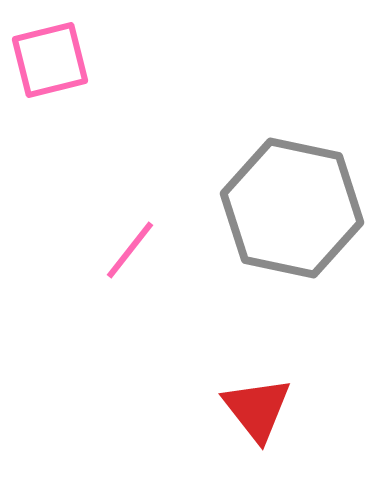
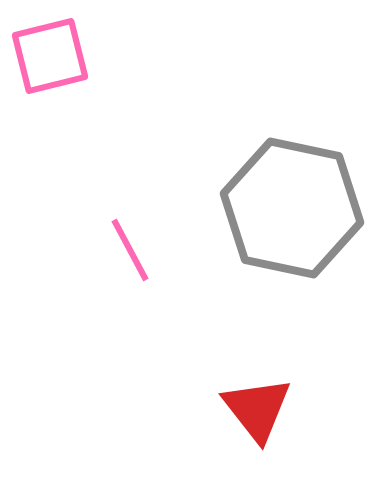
pink square: moved 4 px up
pink line: rotated 66 degrees counterclockwise
